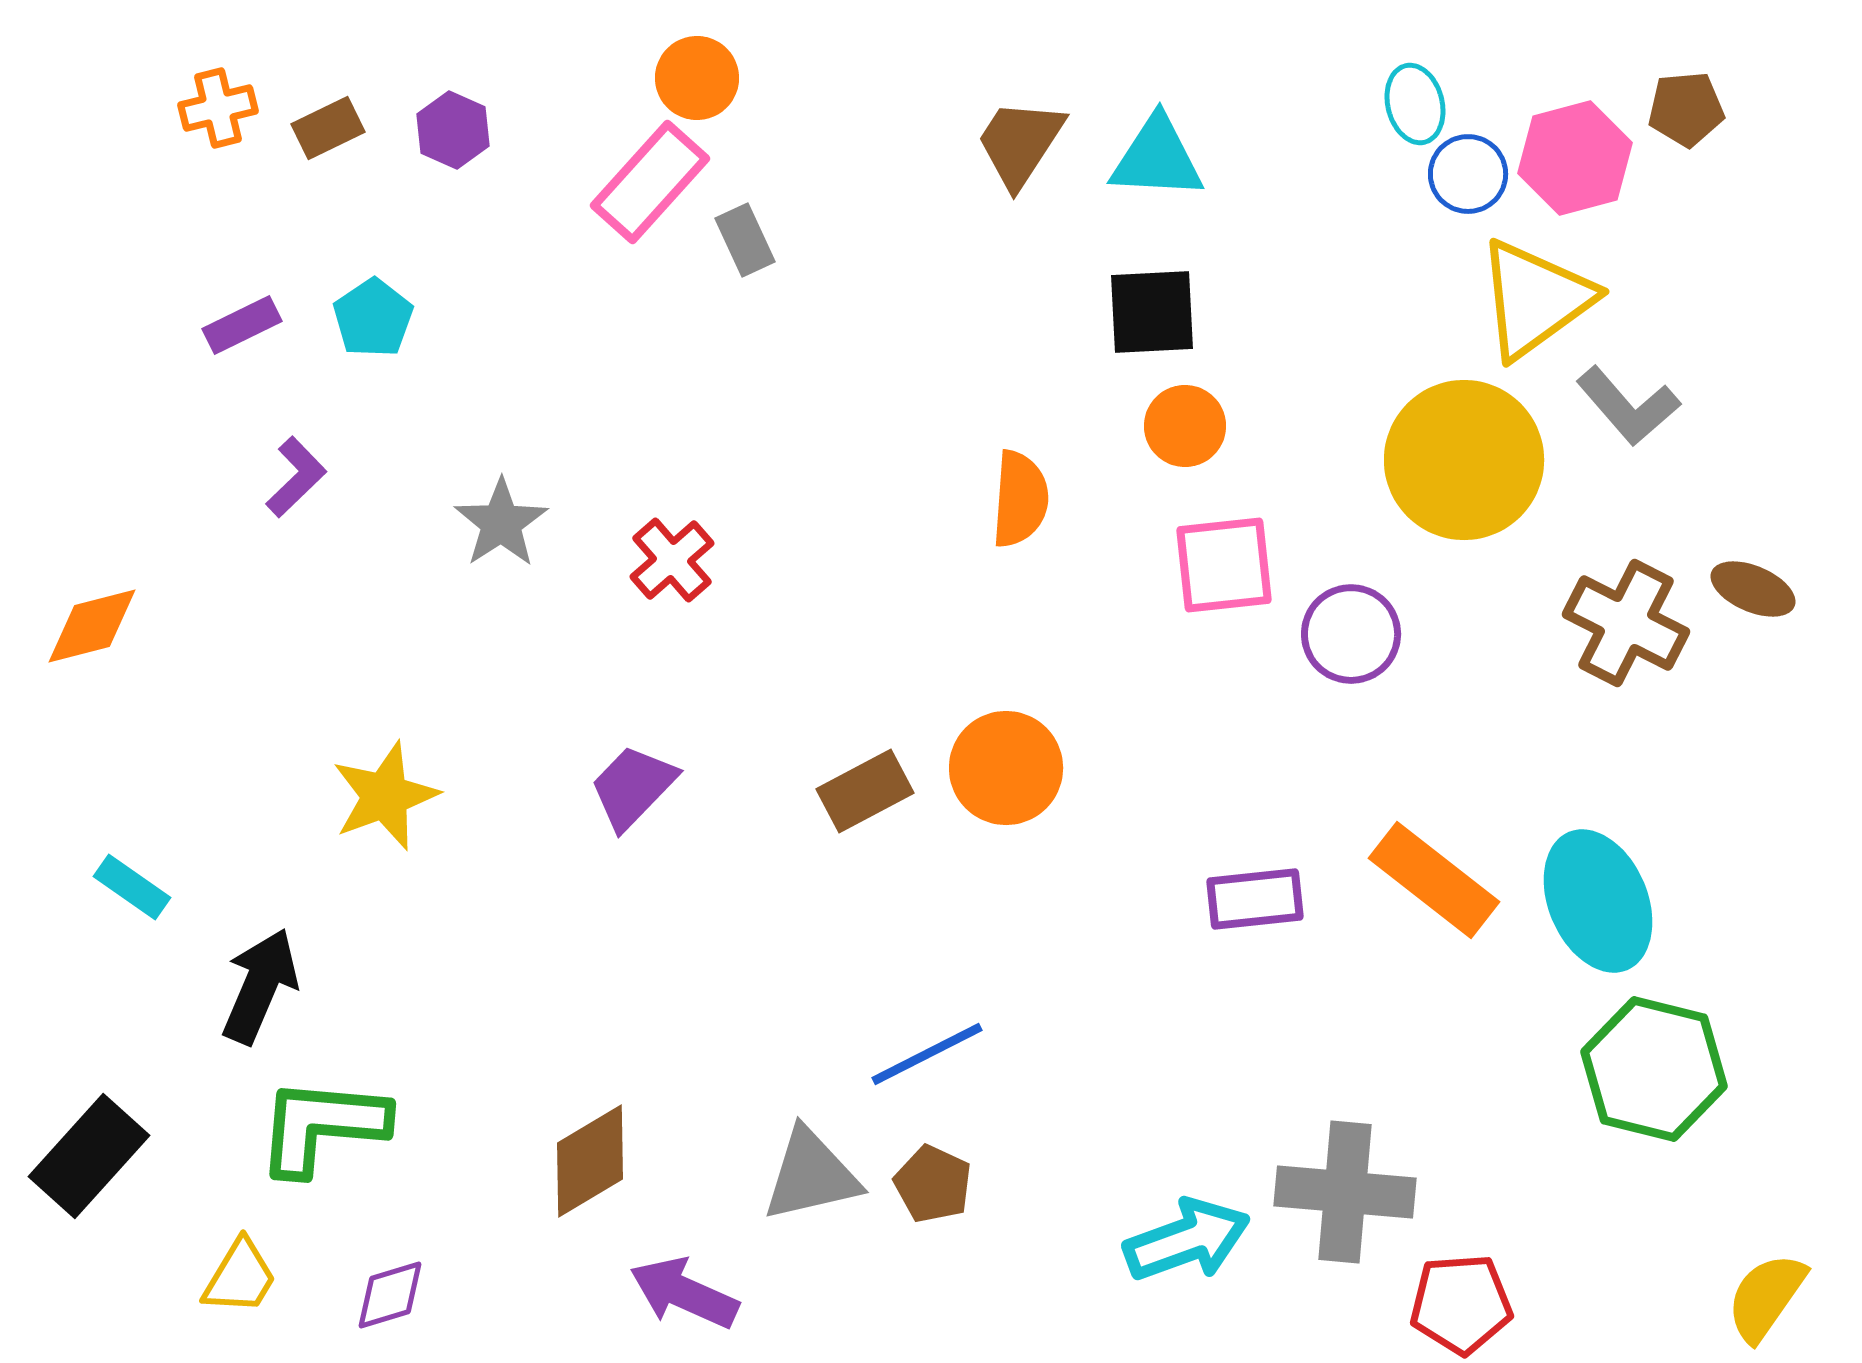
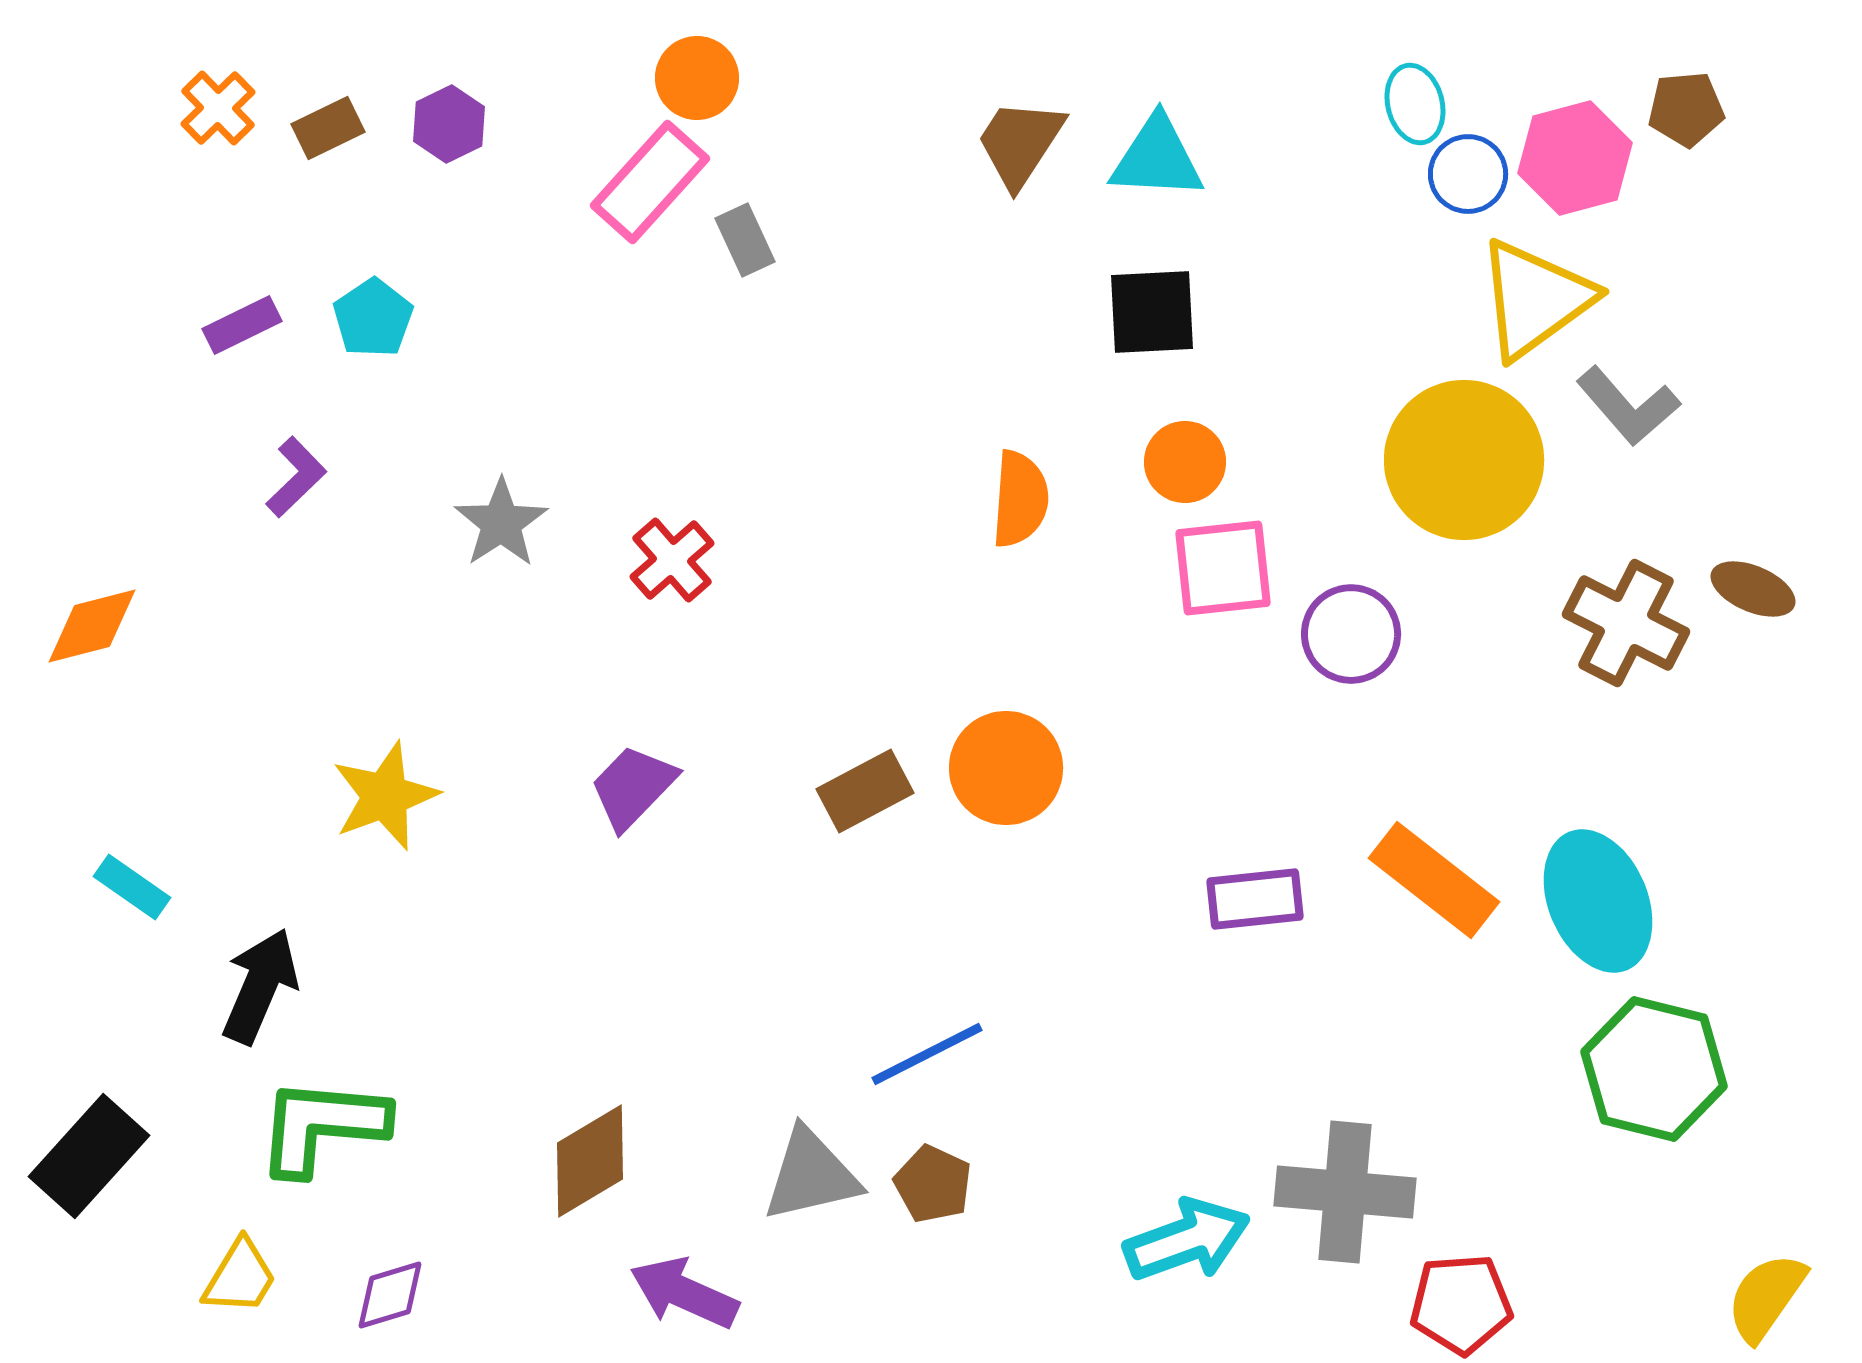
orange cross at (218, 108): rotated 30 degrees counterclockwise
purple hexagon at (453, 130): moved 4 px left, 6 px up; rotated 10 degrees clockwise
orange circle at (1185, 426): moved 36 px down
pink square at (1224, 565): moved 1 px left, 3 px down
